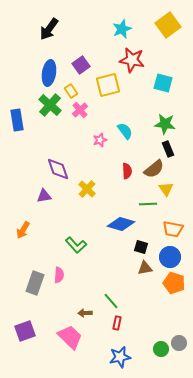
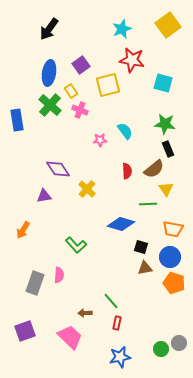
pink cross at (80, 110): rotated 28 degrees counterclockwise
pink star at (100, 140): rotated 16 degrees clockwise
purple diamond at (58, 169): rotated 15 degrees counterclockwise
